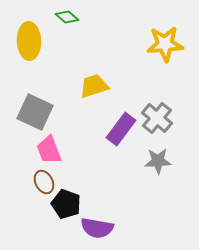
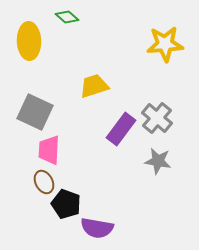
pink trapezoid: rotated 24 degrees clockwise
gray star: rotated 12 degrees clockwise
